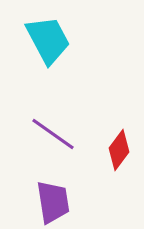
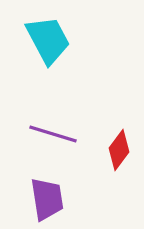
purple line: rotated 18 degrees counterclockwise
purple trapezoid: moved 6 px left, 3 px up
